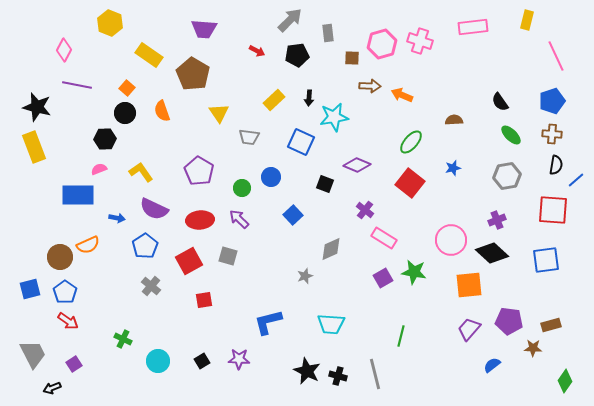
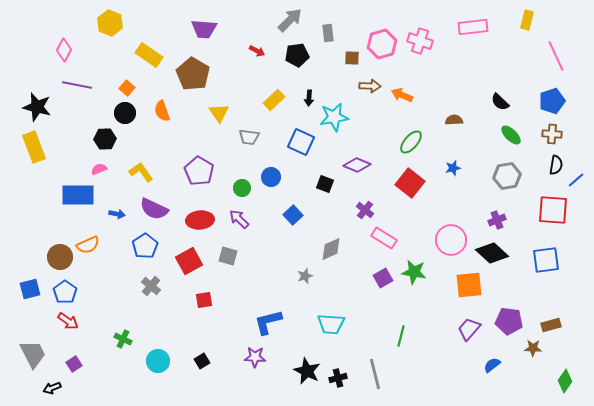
black semicircle at (500, 102): rotated 12 degrees counterclockwise
blue arrow at (117, 218): moved 4 px up
purple star at (239, 359): moved 16 px right, 2 px up
black cross at (338, 376): moved 2 px down; rotated 30 degrees counterclockwise
